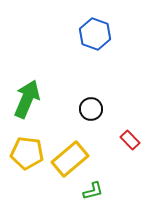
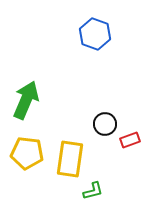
green arrow: moved 1 px left, 1 px down
black circle: moved 14 px right, 15 px down
red rectangle: rotated 66 degrees counterclockwise
yellow rectangle: rotated 42 degrees counterclockwise
